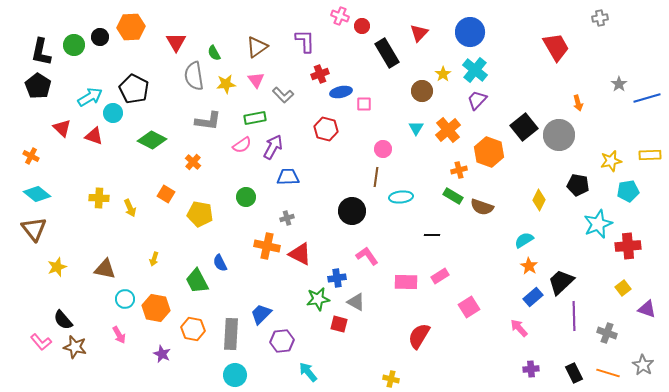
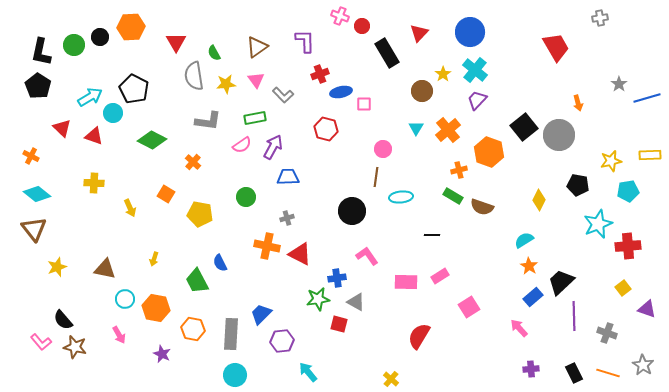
yellow cross at (99, 198): moved 5 px left, 15 px up
yellow cross at (391, 379): rotated 28 degrees clockwise
